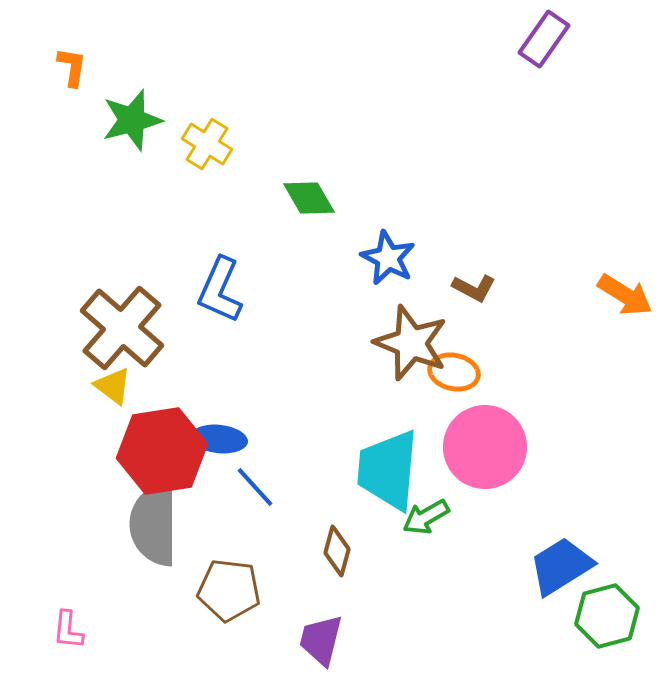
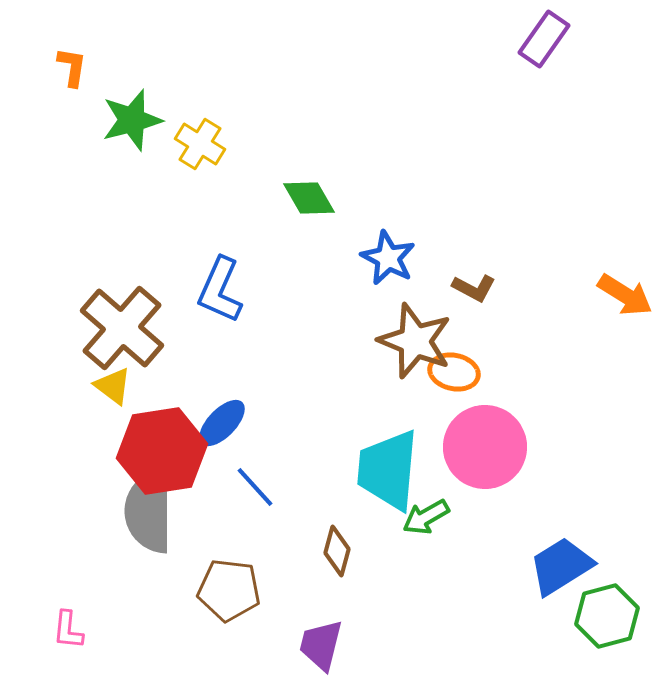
yellow cross: moved 7 px left
brown star: moved 4 px right, 2 px up
blue ellipse: moved 3 px right, 16 px up; rotated 52 degrees counterclockwise
gray semicircle: moved 5 px left, 13 px up
purple trapezoid: moved 5 px down
